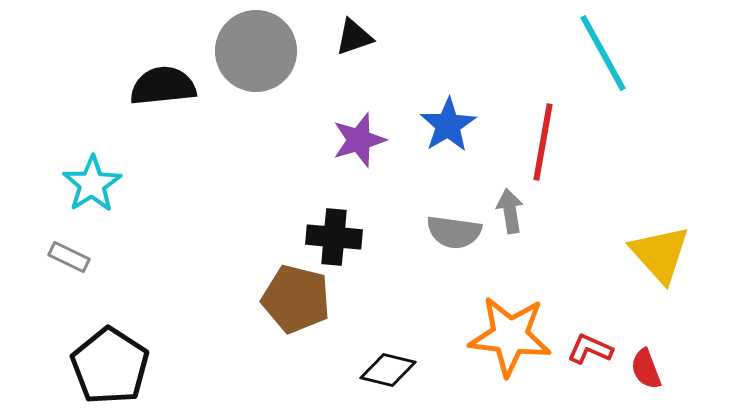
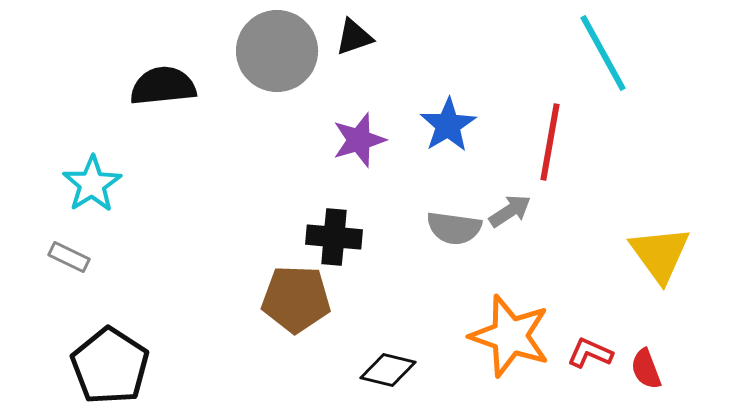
gray circle: moved 21 px right
red line: moved 7 px right
gray arrow: rotated 66 degrees clockwise
gray semicircle: moved 4 px up
yellow triangle: rotated 6 degrees clockwise
brown pentagon: rotated 12 degrees counterclockwise
orange star: rotated 12 degrees clockwise
red L-shape: moved 4 px down
